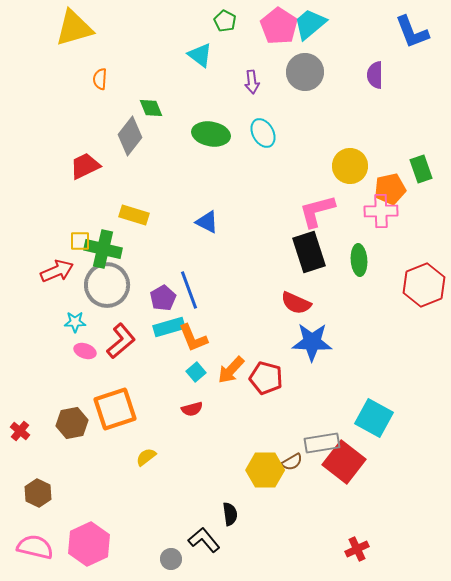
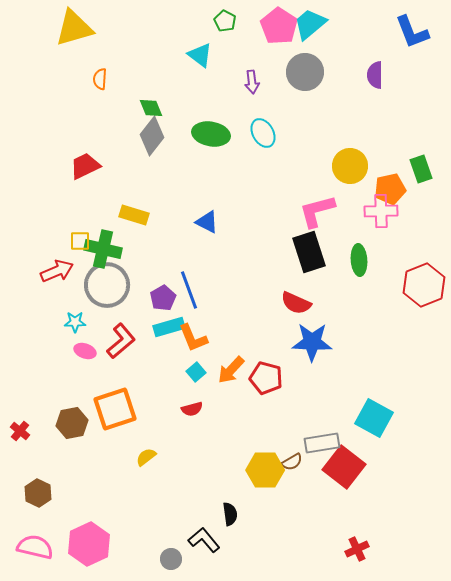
gray diamond at (130, 136): moved 22 px right
red square at (344, 462): moved 5 px down
